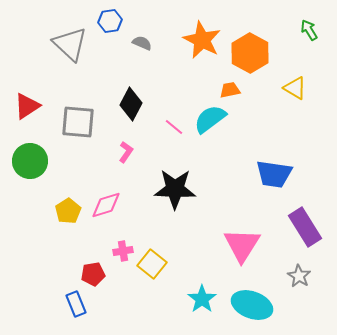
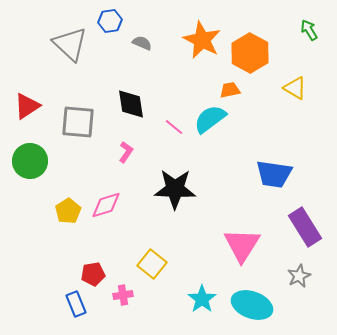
black diamond: rotated 36 degrees counterclockwise
pink cross: moved 44 px down
gray star: rotated 15 degrees clockwise
